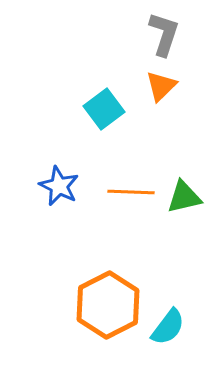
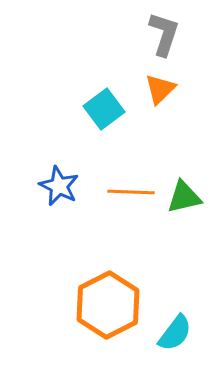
orange triangle: moved 1 px left, 3 px down
cyan semicircle: moved 7 px right, 6 px down
